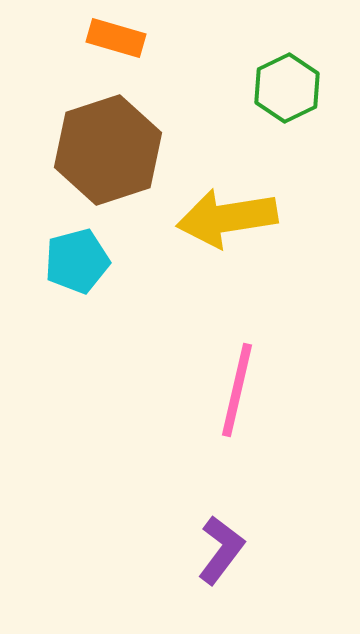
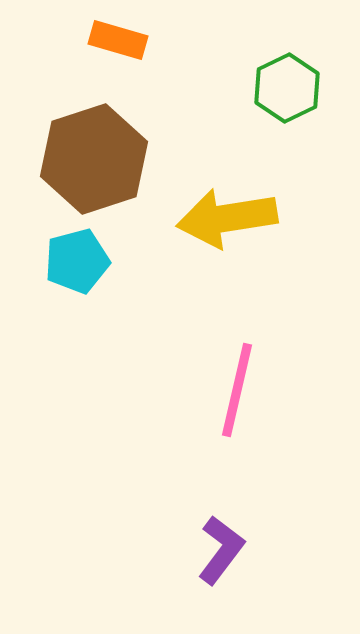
orange rectangle: moved 2 px right, 2 px down
brown hexagon: moved 14 px left, 9 px down
